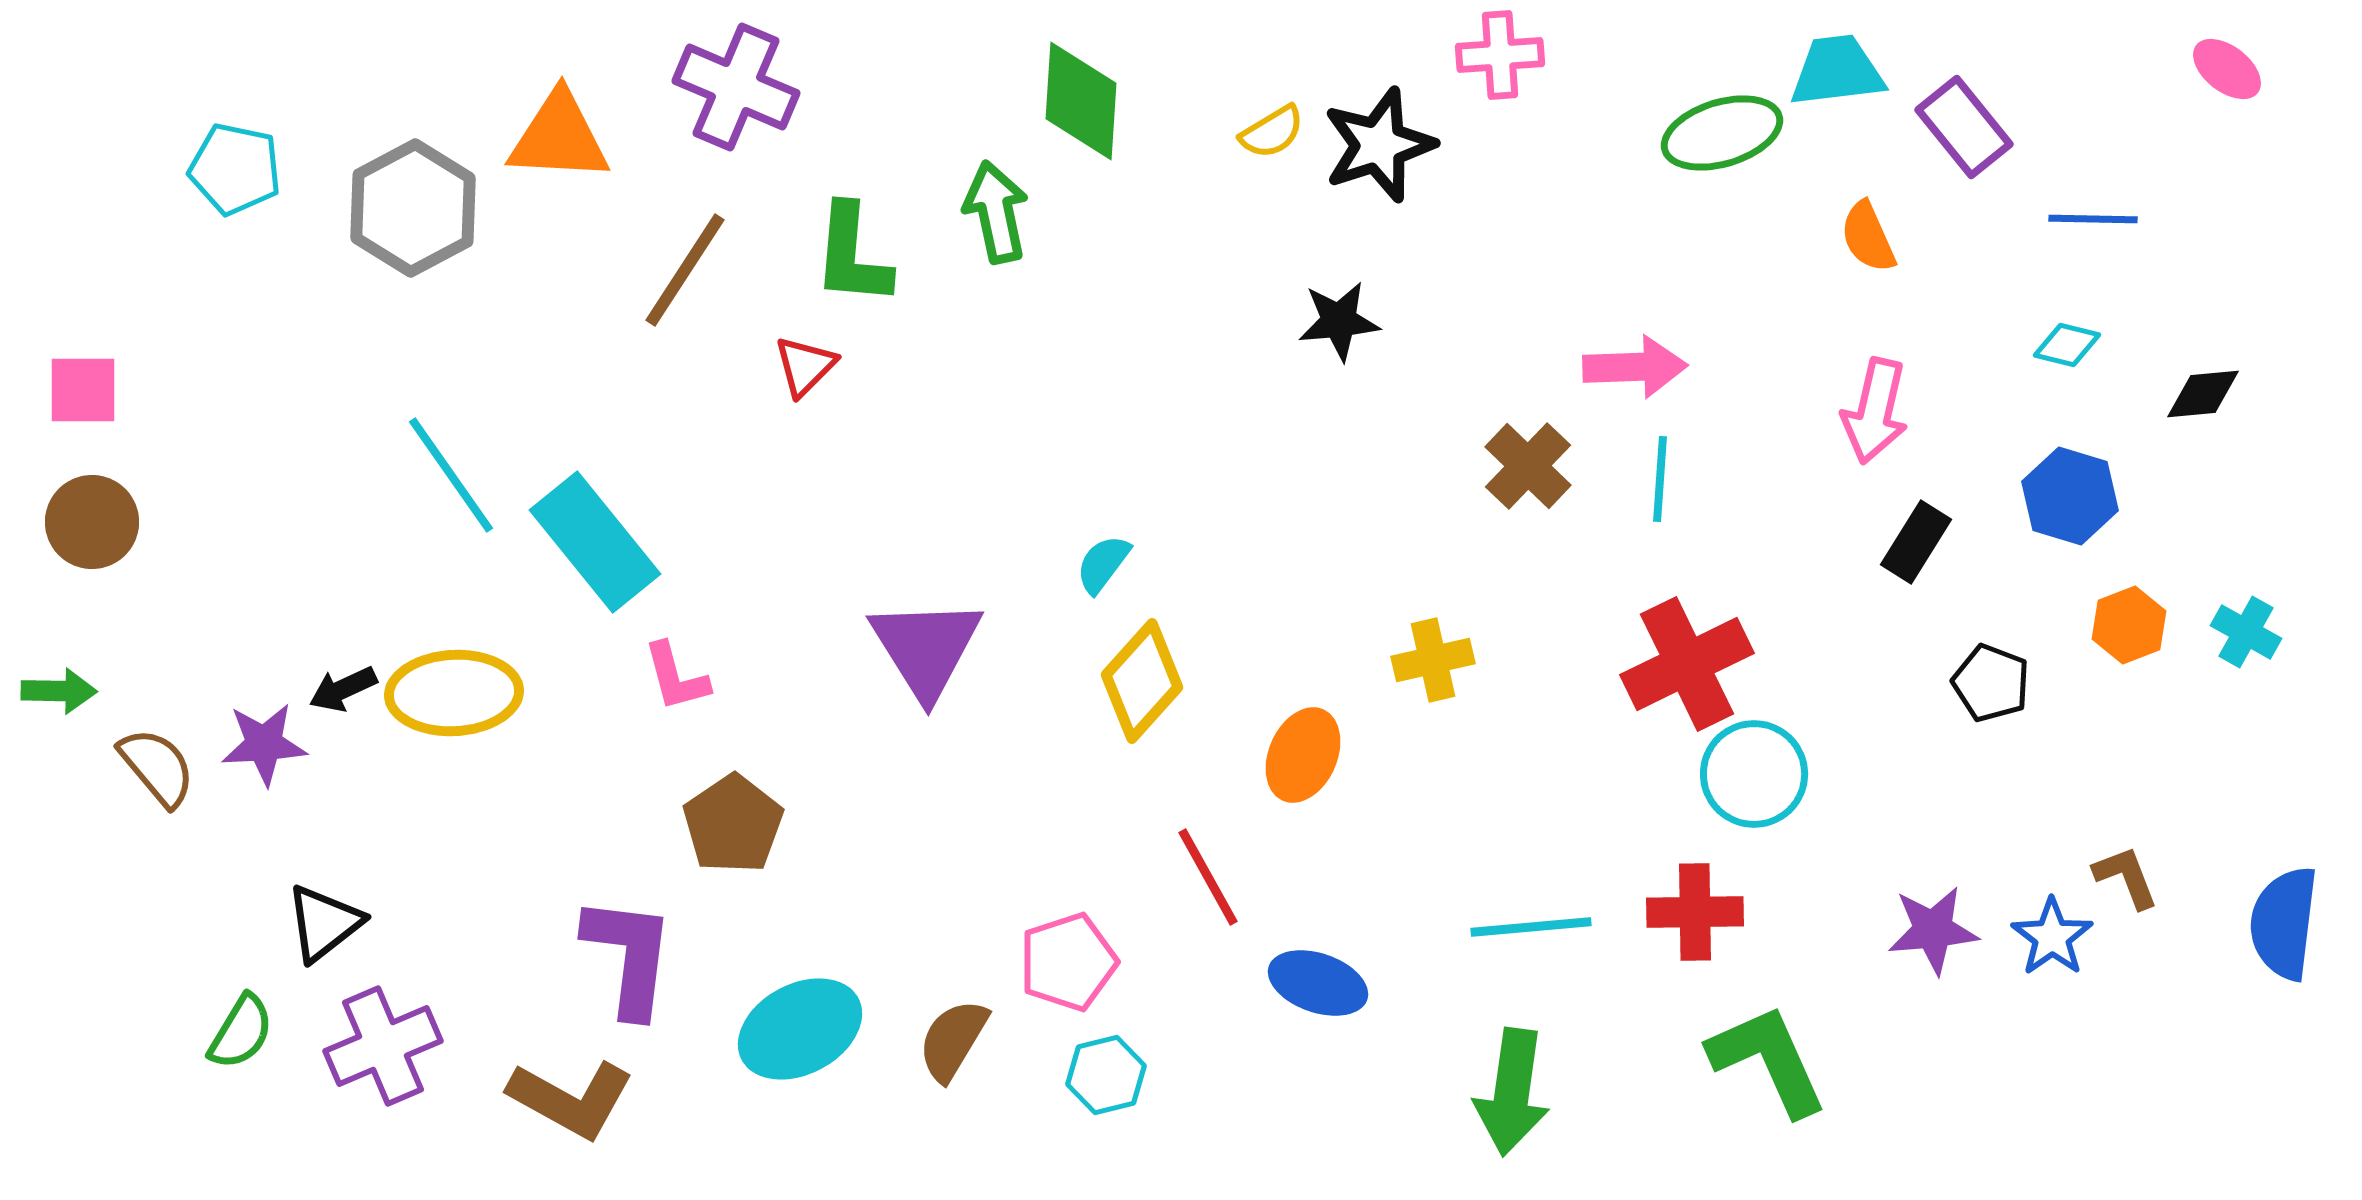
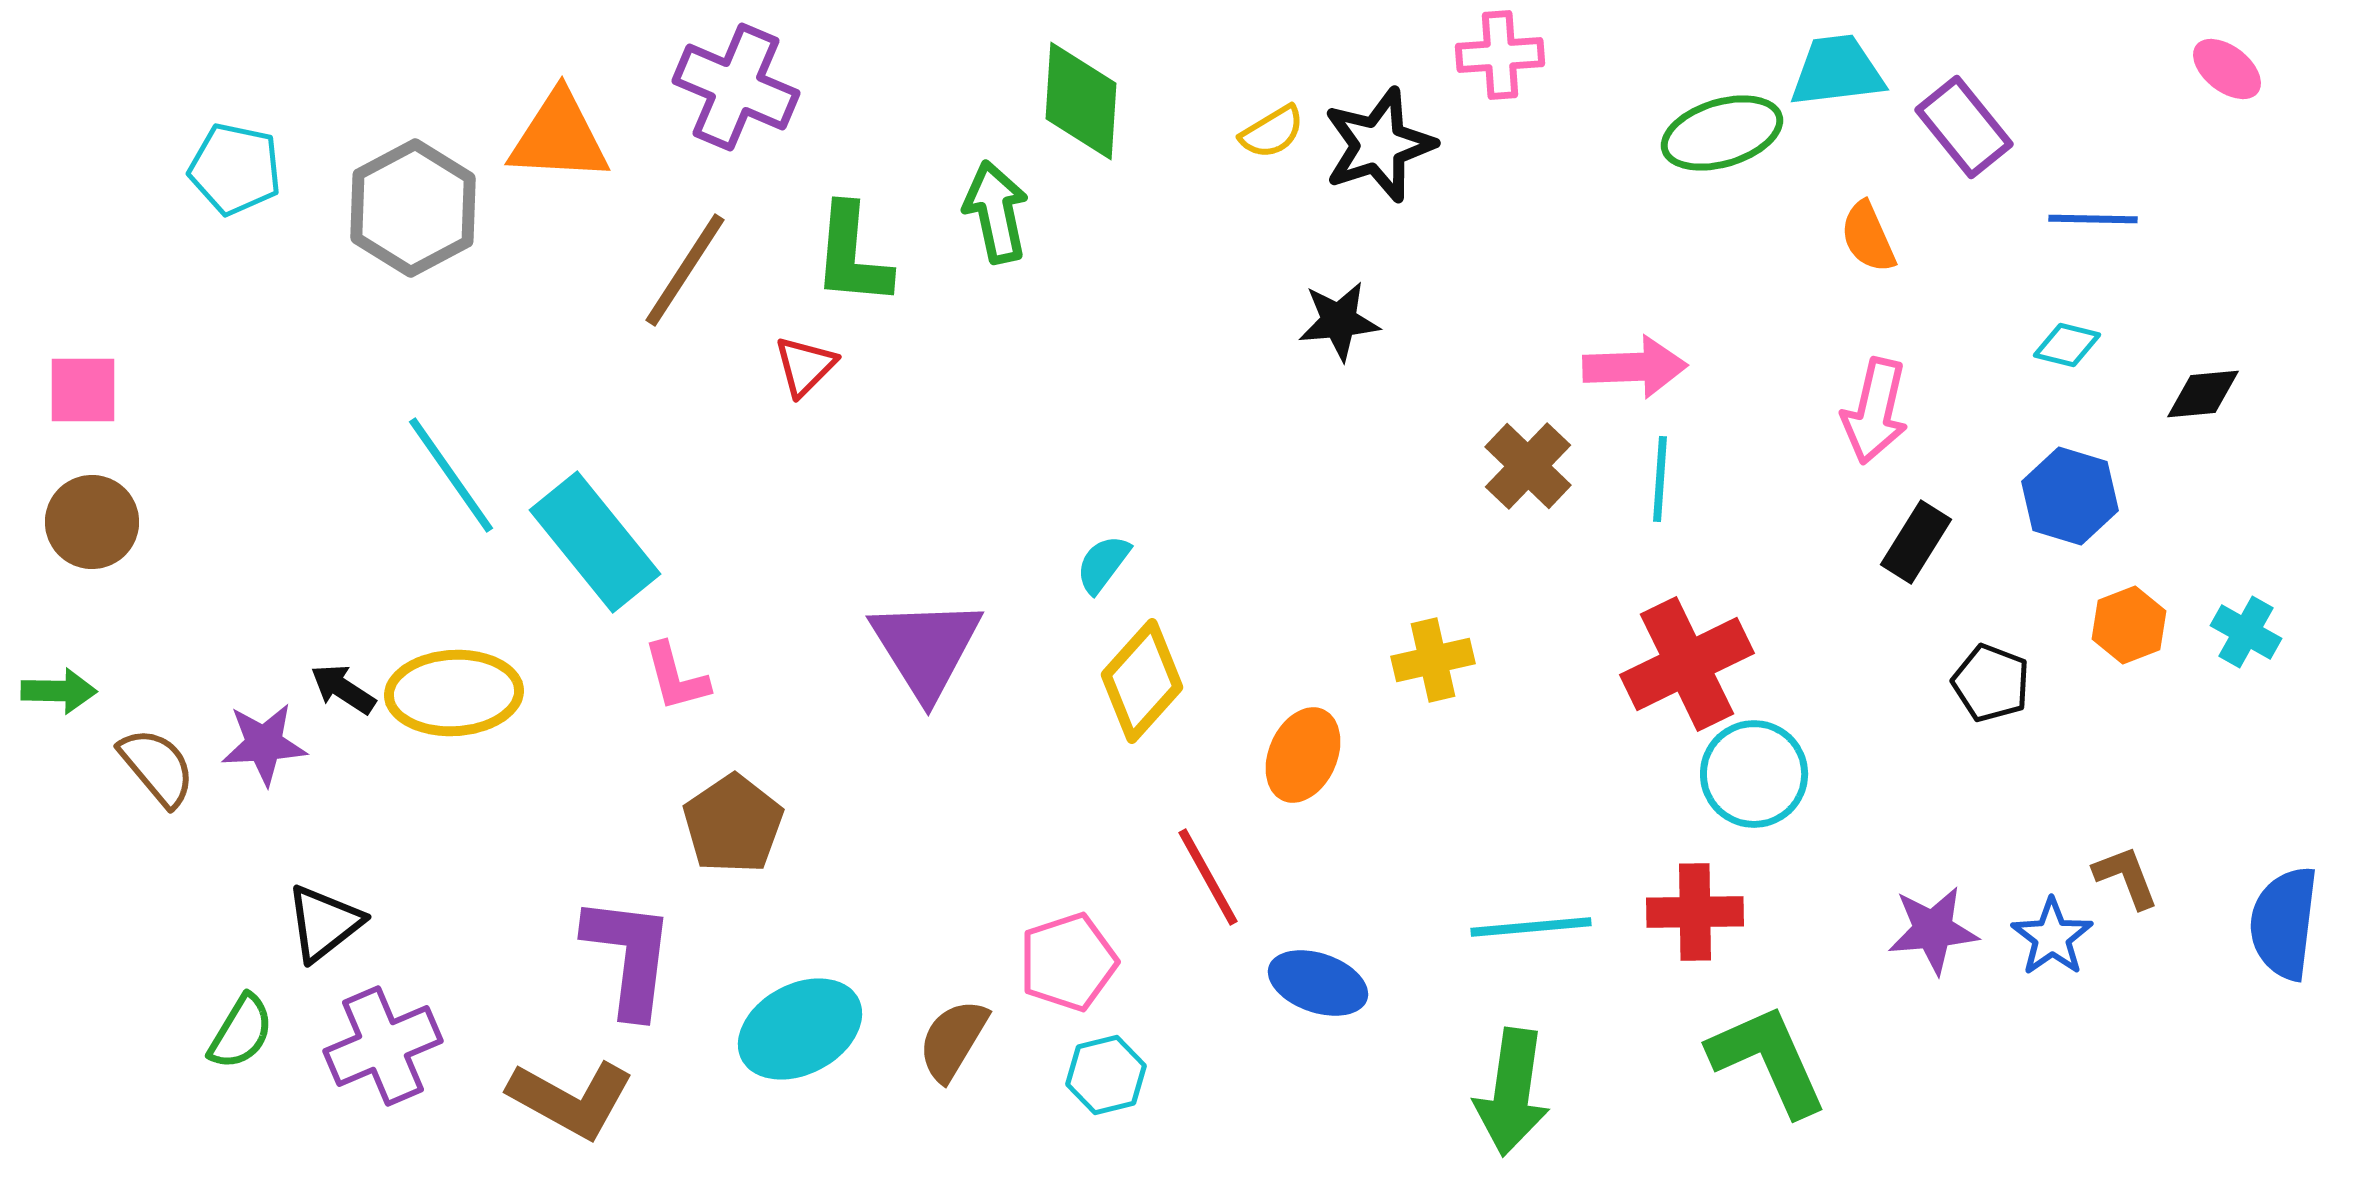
black arrow at (343, 689): rotated 58 degrees clockwise
